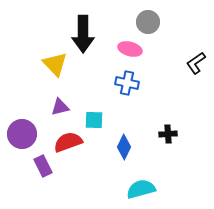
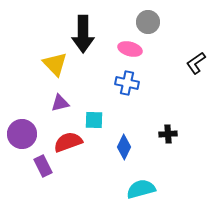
purple triangle: moved 4 px up
